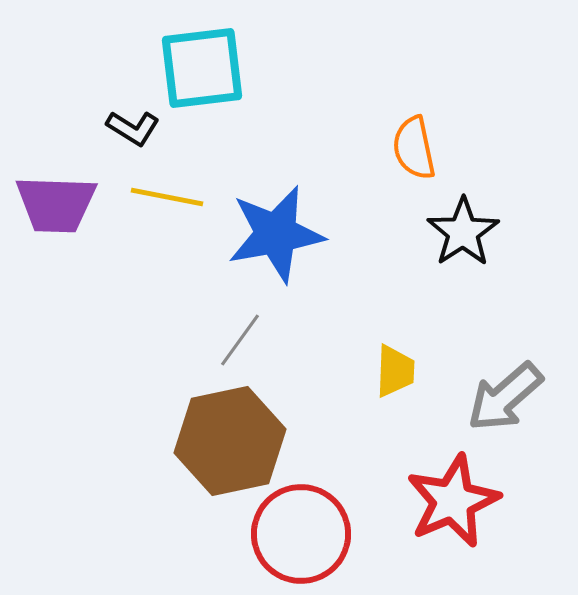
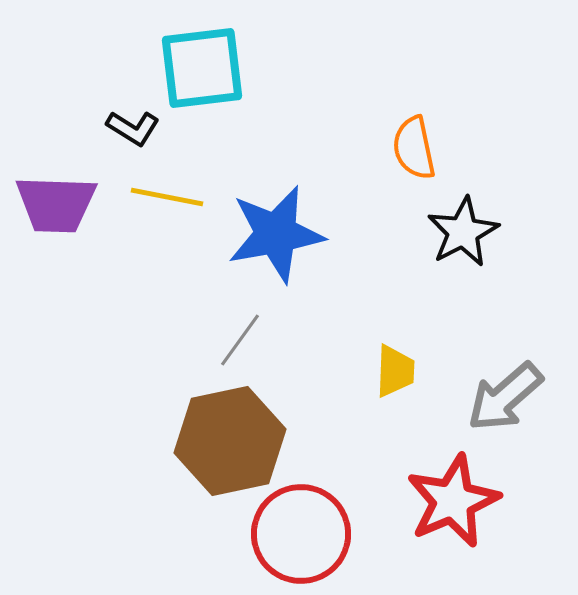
black star: rotated 6 degrees clockwise
